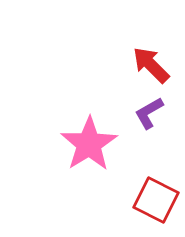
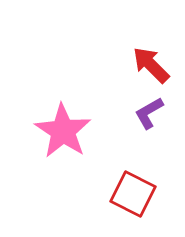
pink star: moved 26 px left, 13 px up; rotated 6 degrees counterclockwise
red square: moved 23 px left, 6 px up
